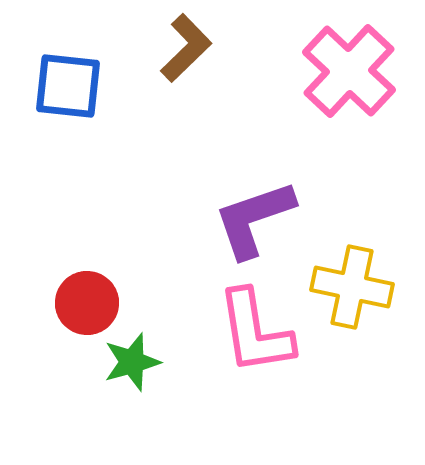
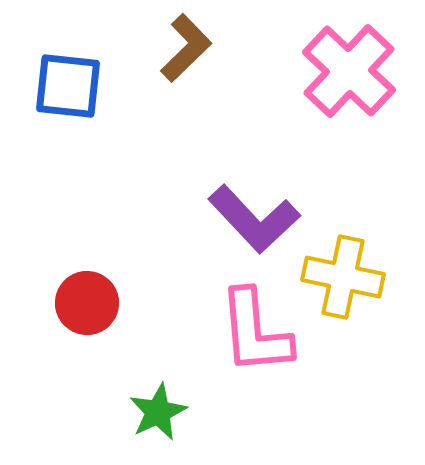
purple L-shape: rotated 114 degrees counterclockwise
yellow cross: moved 9 px left, 10 px up
pink L-shape: rotated 4 degrees clockwise
green star: moved 26 px right, 50 px down; rotated 10 degrees counterclockwise
